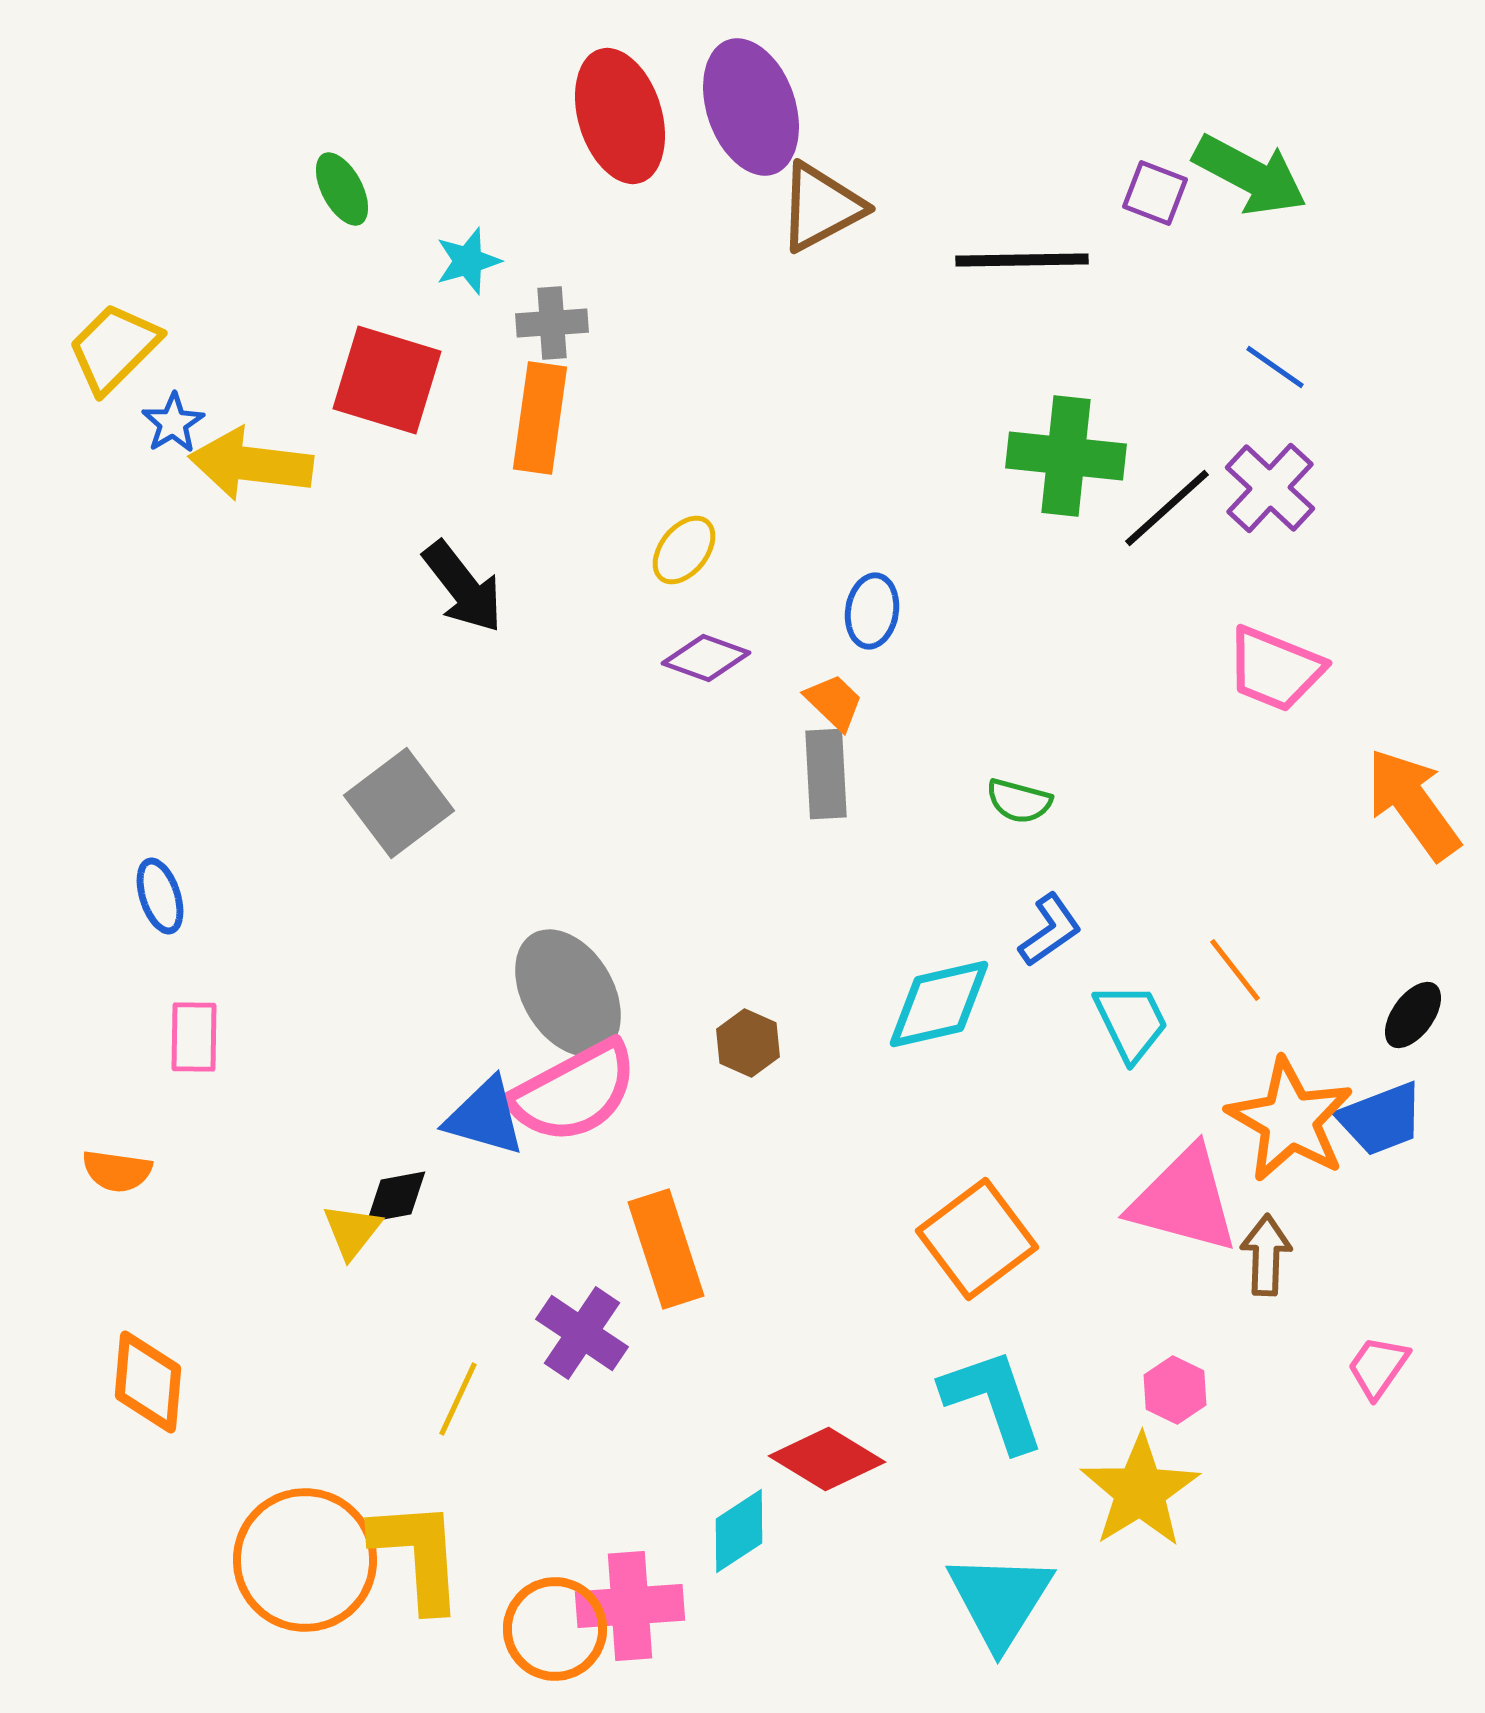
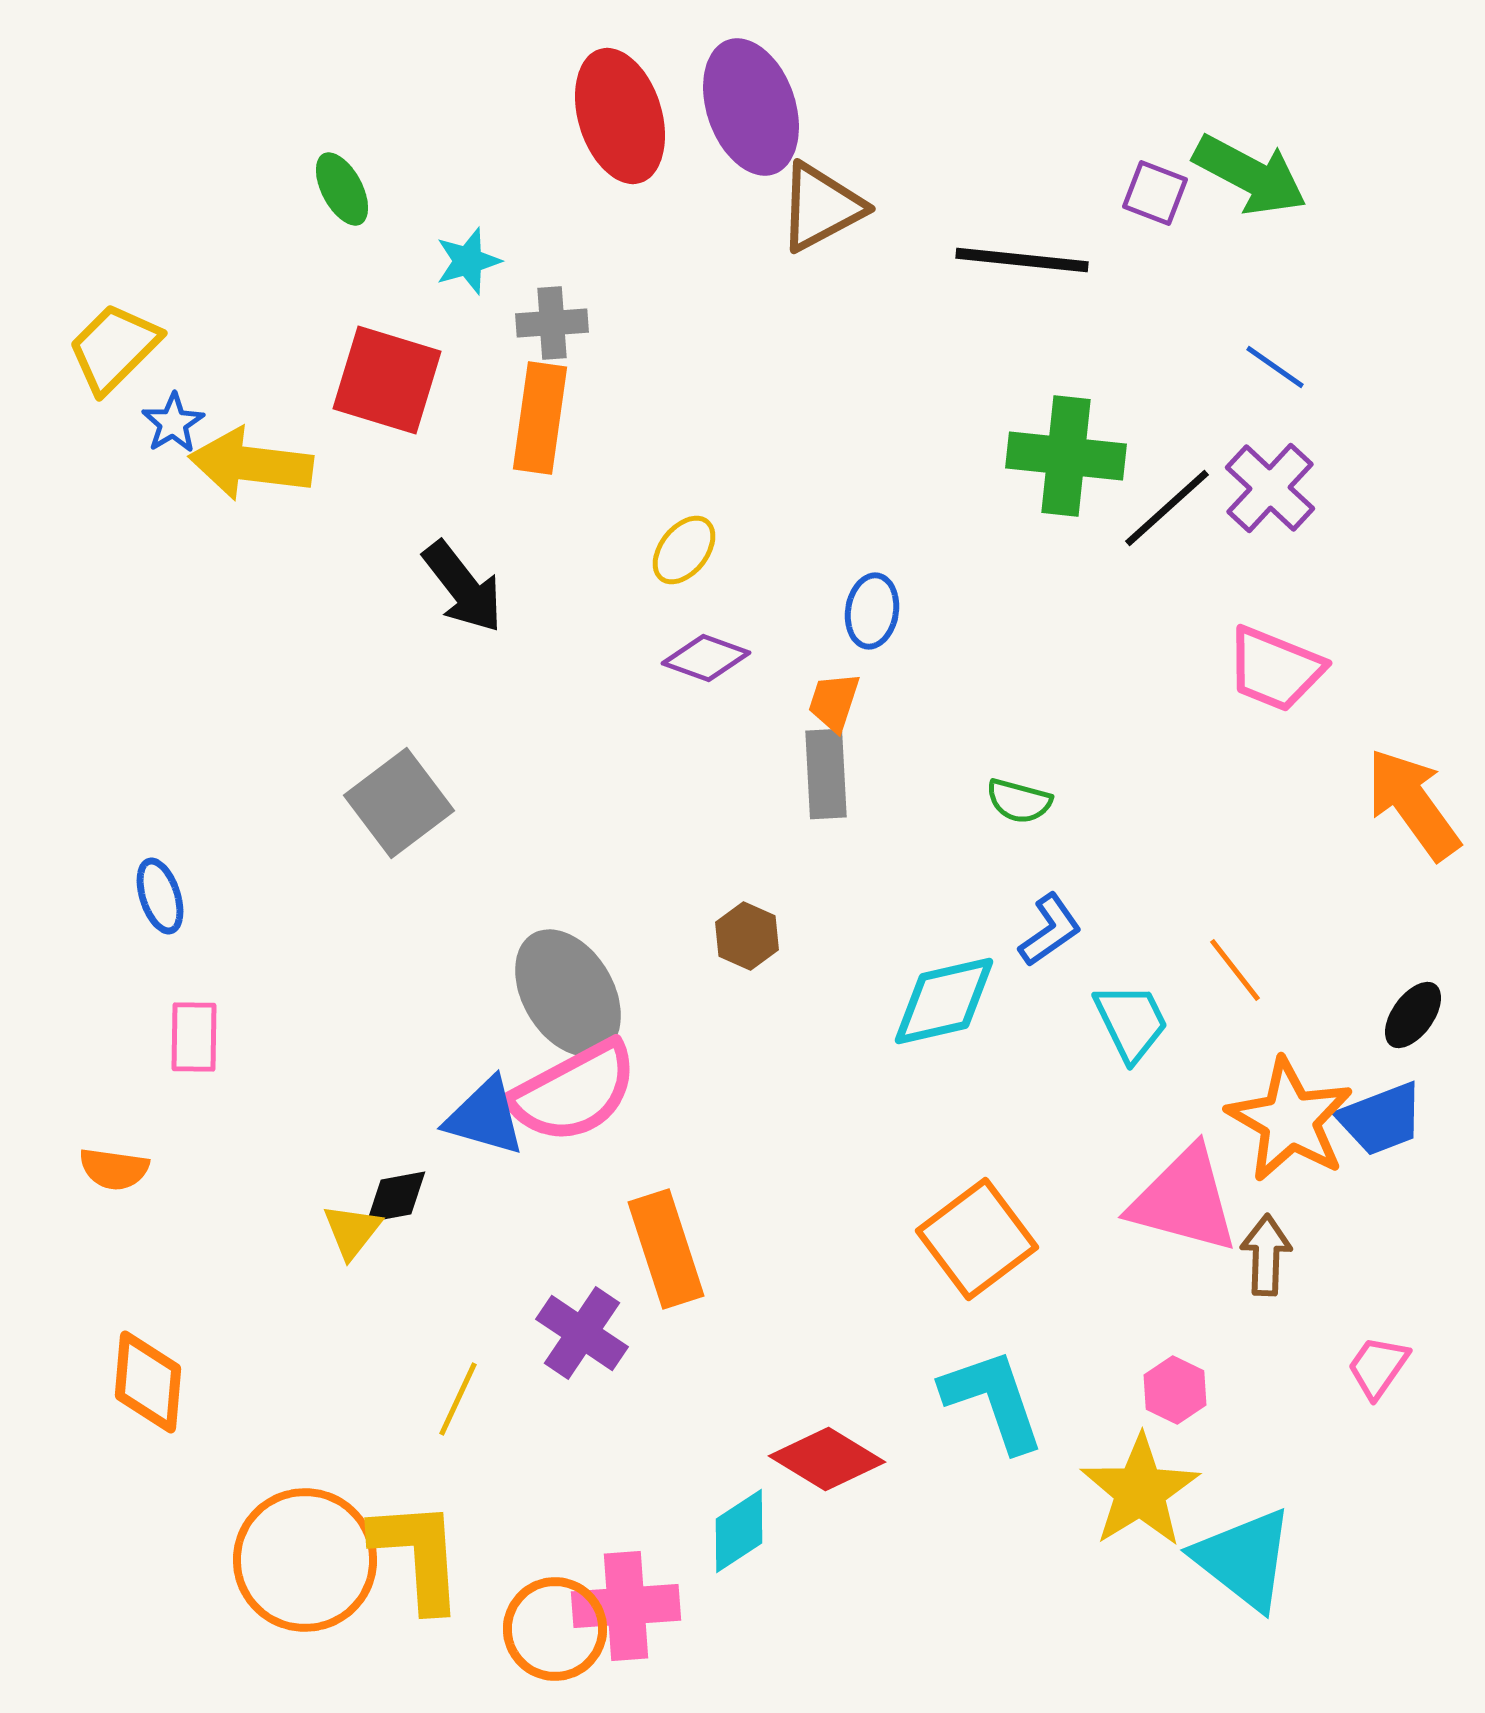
black line at (1022, 260): rotated 7 degrees clockwise
orange trapezoid at (834, 702): rotated 116 degrees counterclockwise
cyan diamond at (939, 1004): moved 5 px right, 3 px up
brown hexagon at (748, 1043): moved 1 px left, 107 px up
orange semicircle at (117, 1171): moved 3 px left, 2 px up
cyan triangle at (1000, 1600): moved 244 px right, 41 px up; rotated 24 degrees counterclockwise
pink cross at (630, 1606): moved 4 px left
